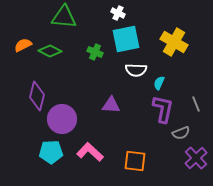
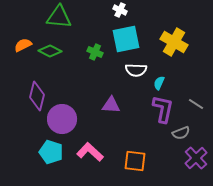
white cross: moved 2 px right, 3 px up
green triangle: moved 5 px left
gray line: rotated 35 degrees counterclockwise
cyan pentagon: rotated 20 degrees clockwise
